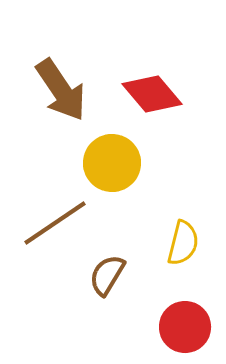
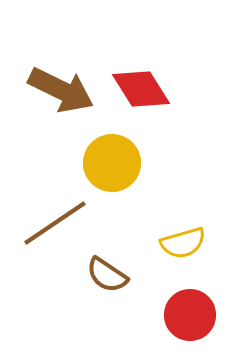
brown arrow: rotated 30 degrees counterclockwise
red diamond: moved 11 px left, 5 px up; rotated 8 degrees clockwise
yellow semicircle: rotated 60 degrees clockwise
brown semicircle: rotated 87 degrees counterclockwise
red circle: moved 5 px right, 12 px up
